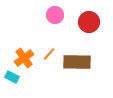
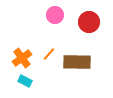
orange cross: moved 2 px left
cyan rectangle: moved 13 px right, 4 px down
